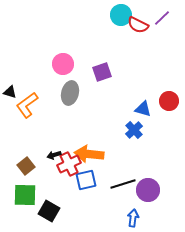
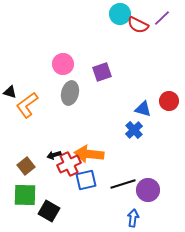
cyan circle: moved 1 px left, 1 px up
